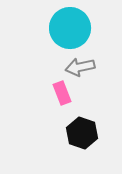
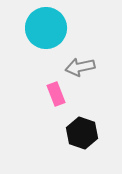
cyan circle: moved 24 px left
pink rectangle: moved 6 px left, 1 px down
